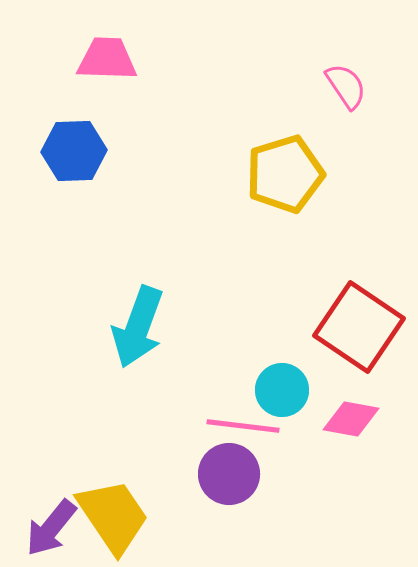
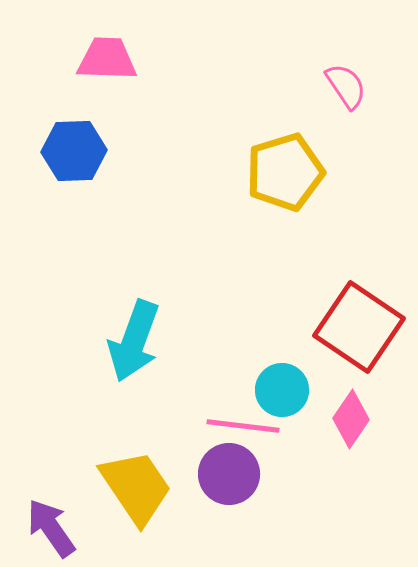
yellow pentagon: moved 2 px up
cyan arrow: moved 4 px left, 14 px down
pink diamond: rotated 66 degrees counterclockwise
yellow trapezoid: moved 23 px right, 29 px up
purple arrow: rotated 106 degrees clockwise
